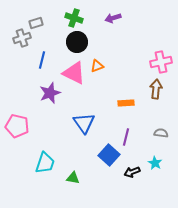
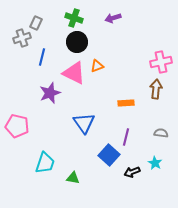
gray rectangle: rotated 48 degrees counterclockwise
blue line: moved 3 px up
